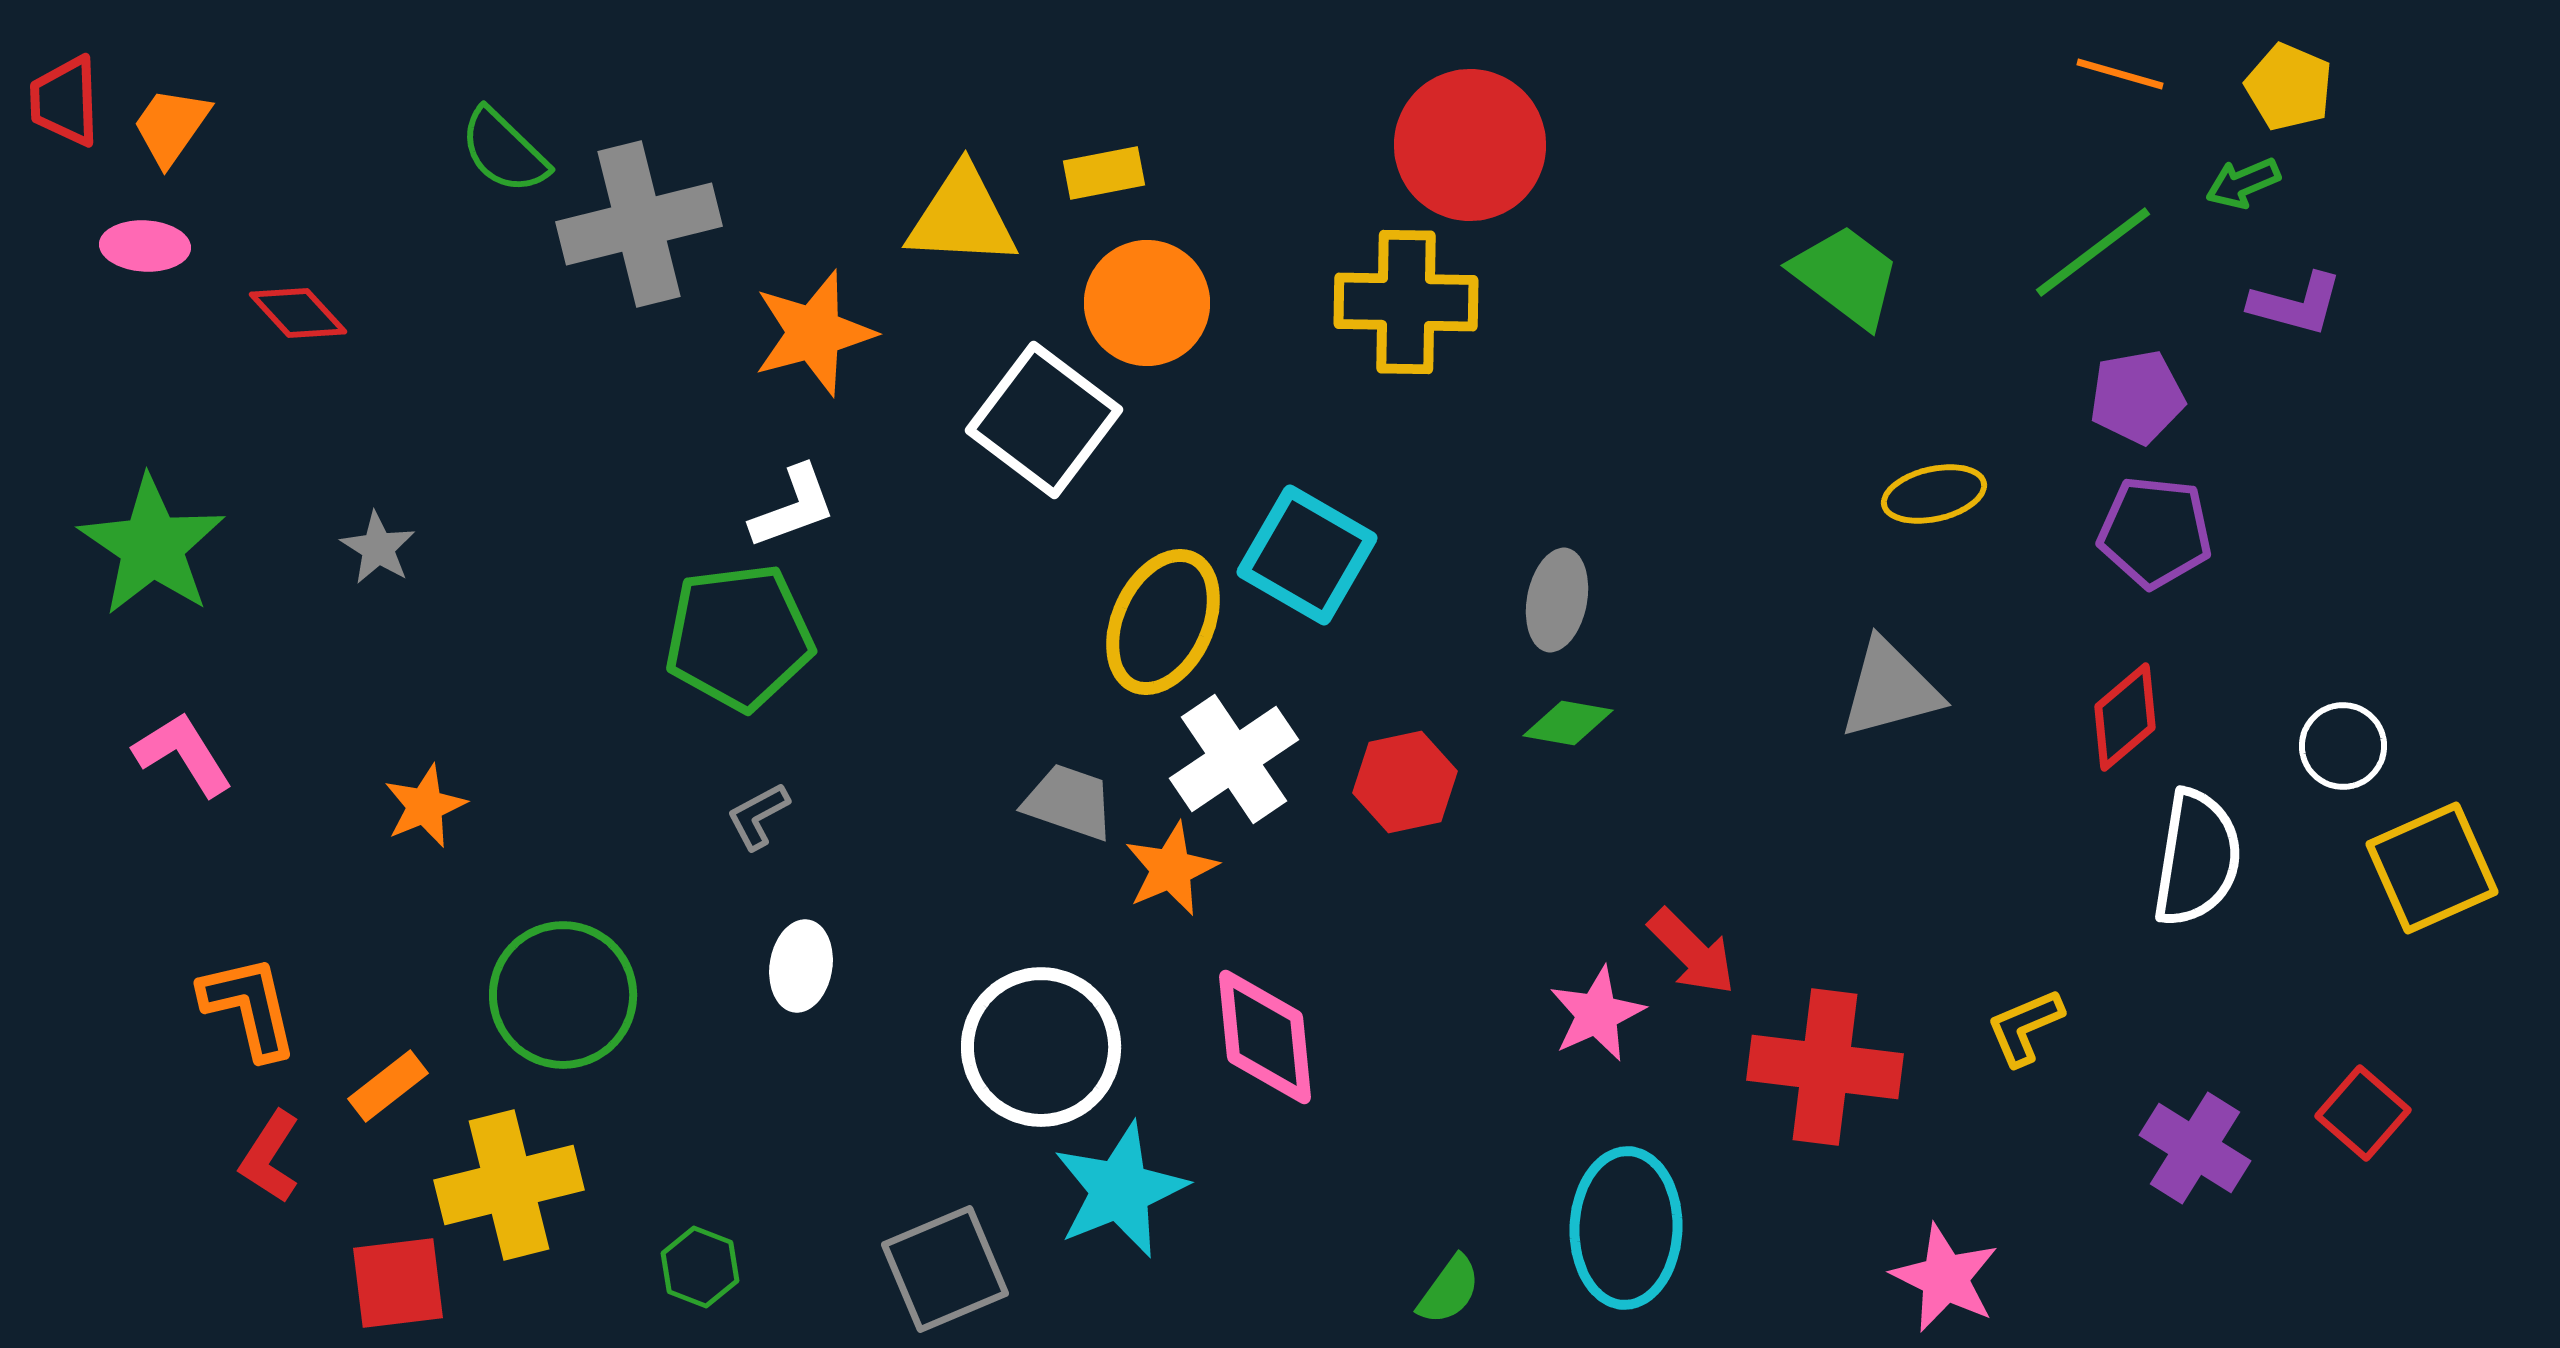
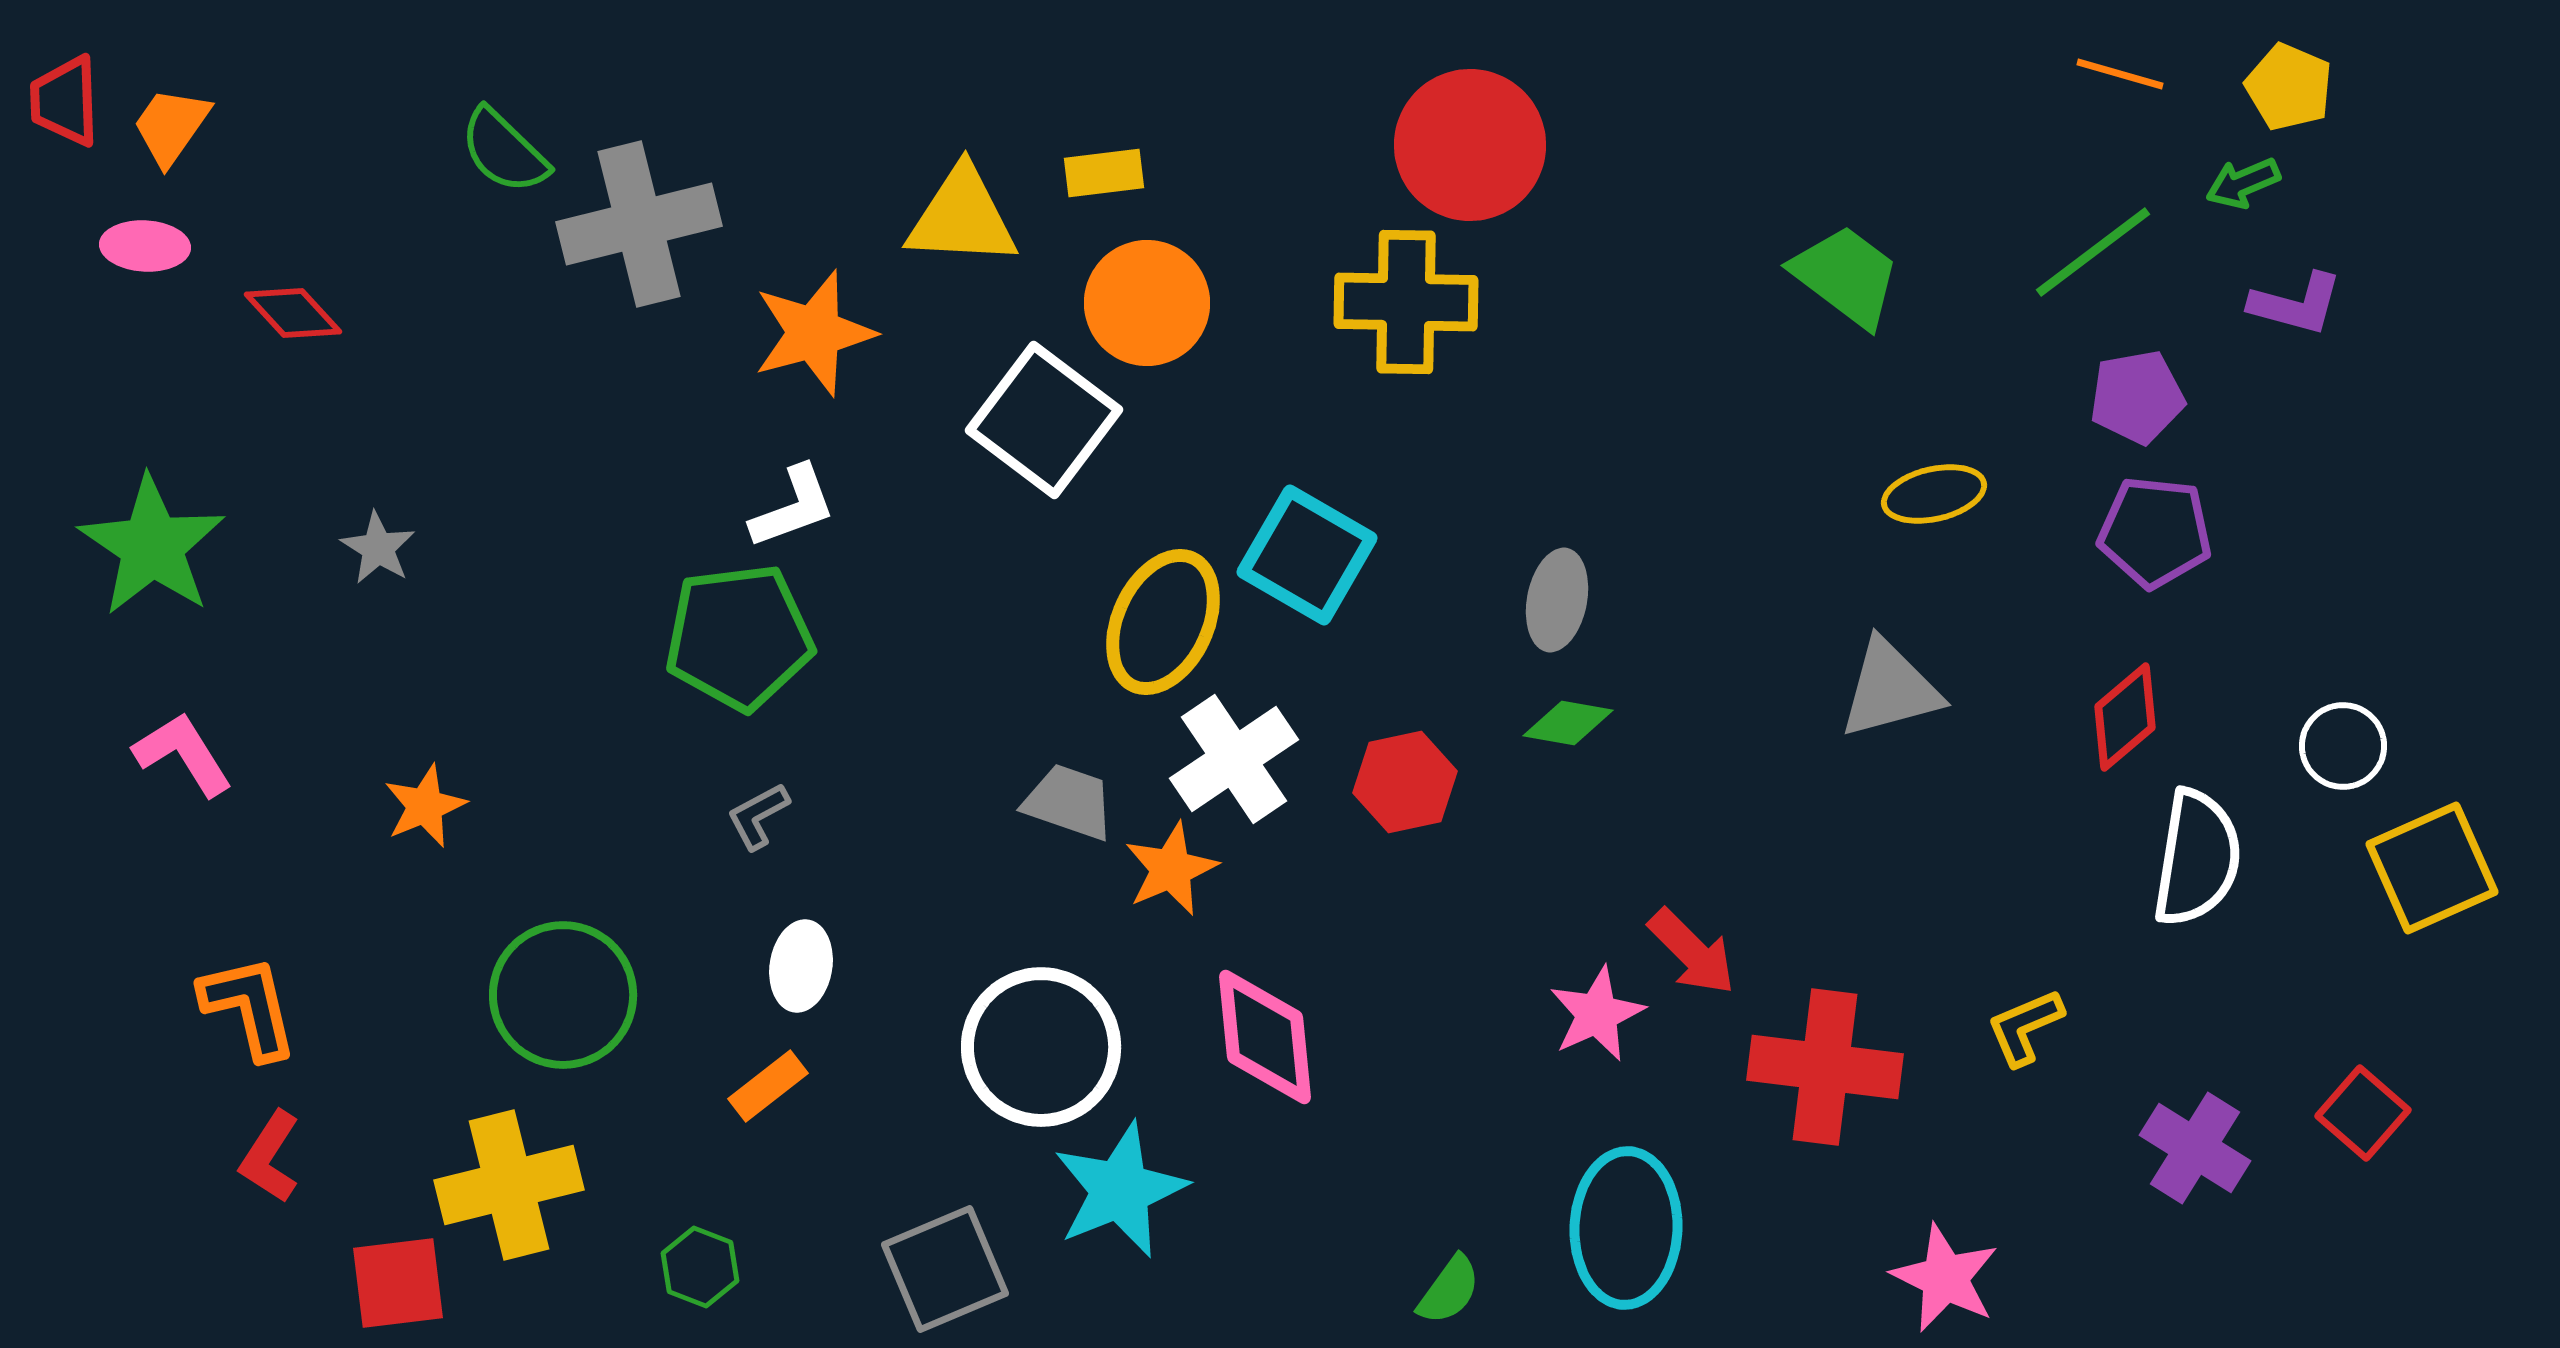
yellow rectangle at (1104, 173): rotated 4 degrees clockwise
red diamond at (298, 313): moved 5 px left
orange rectangle at (388, 1086): moved 380 px right
